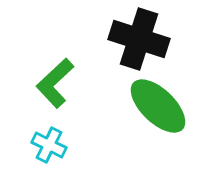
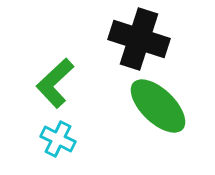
cyan cross: moved 9 px right, 6 px up
